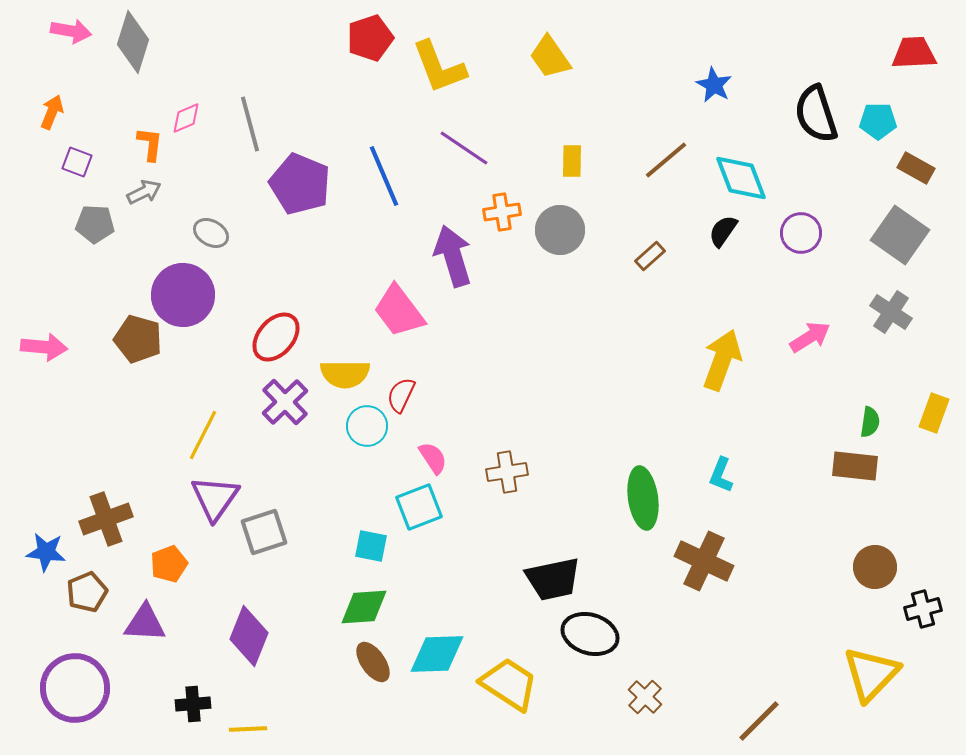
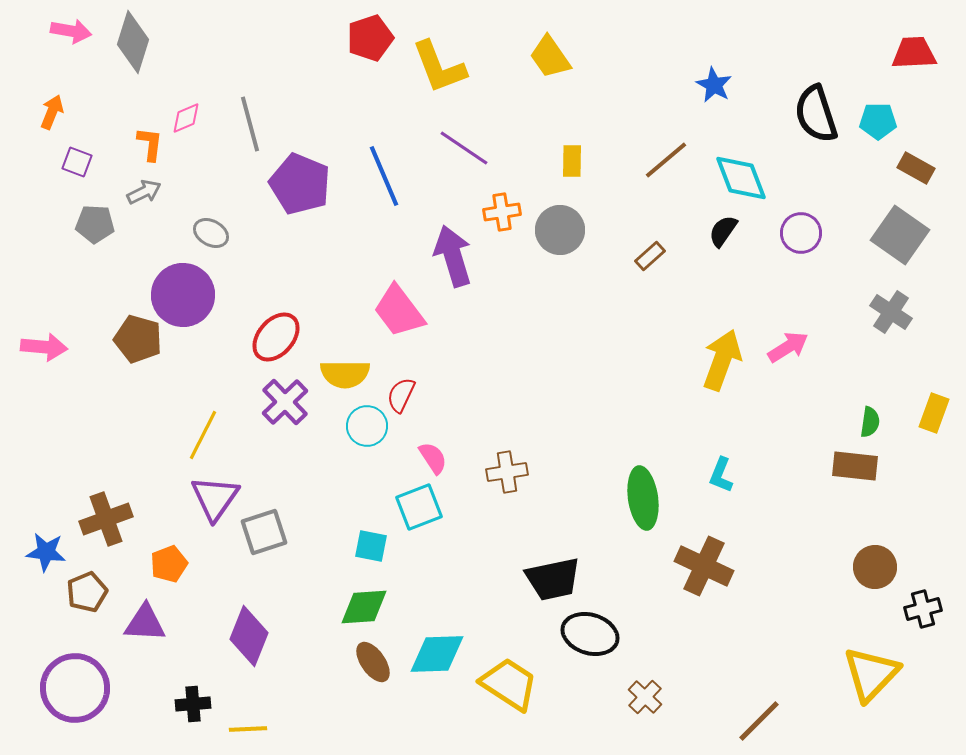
pink arrow at (810, 337): moved 22 px left, 10 px down
brown cross at (704, 561): moved 5 px down
